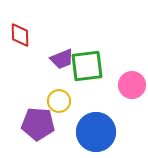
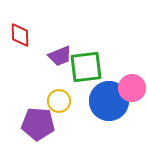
purple trapezoid: moved 2 px left, 3 px up
green square: moved 1 px left, 1 px down
pink circle: moved 3 px down
blue circle: moved 13 px right, 31 px up
